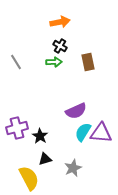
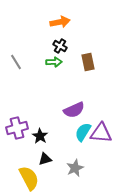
purple semicircle: moved 2 px left, 1 px up
gray star: moved 2 px right
